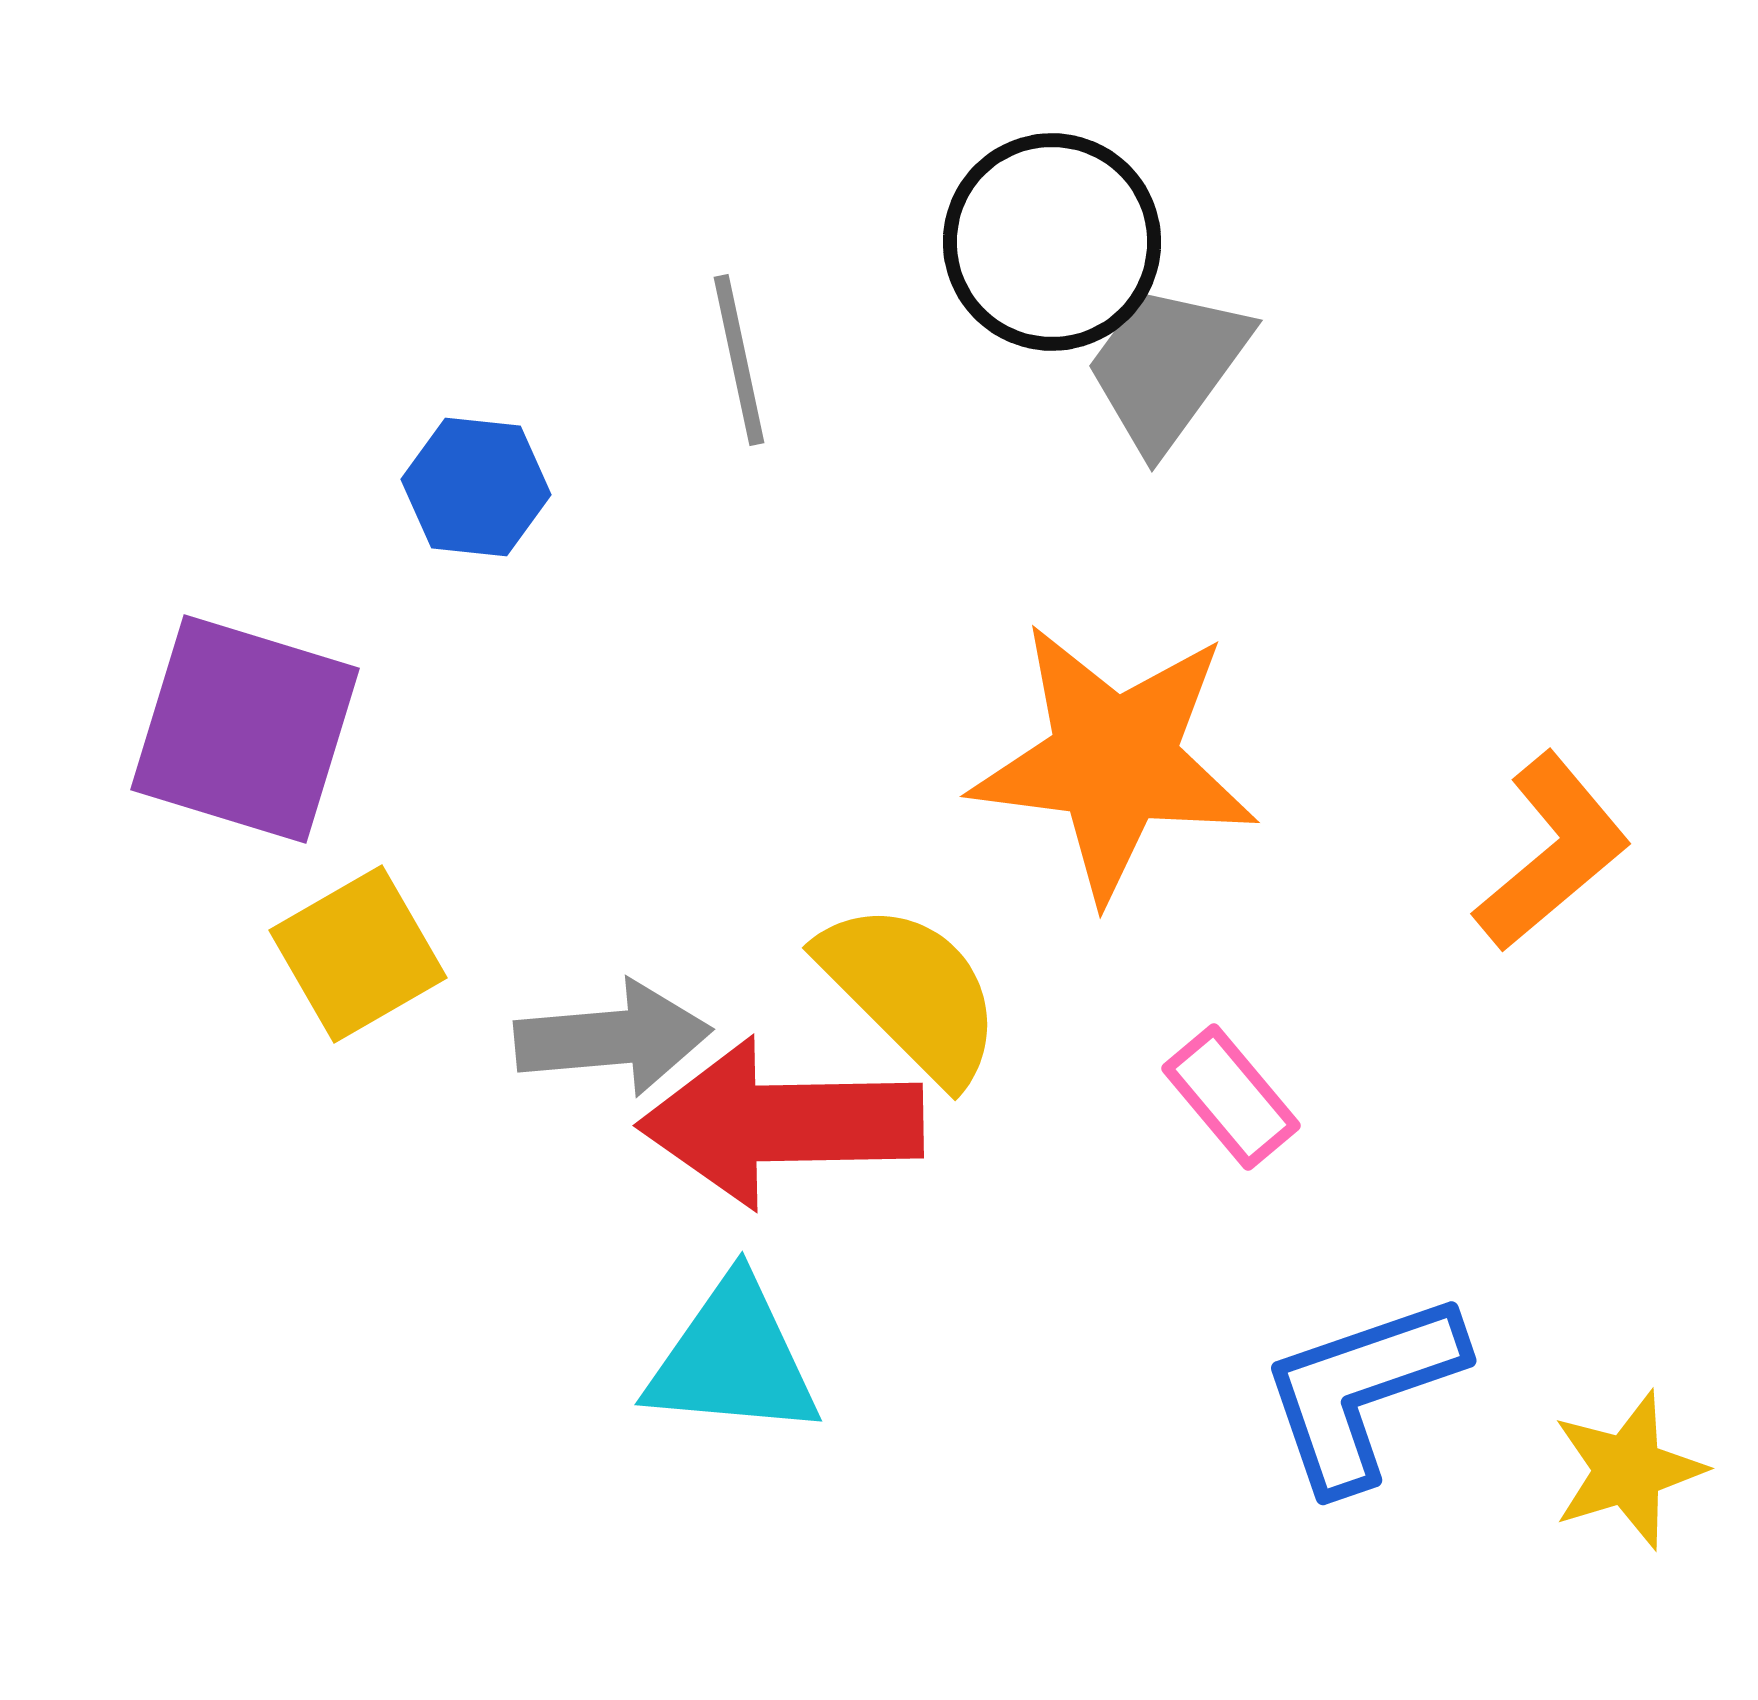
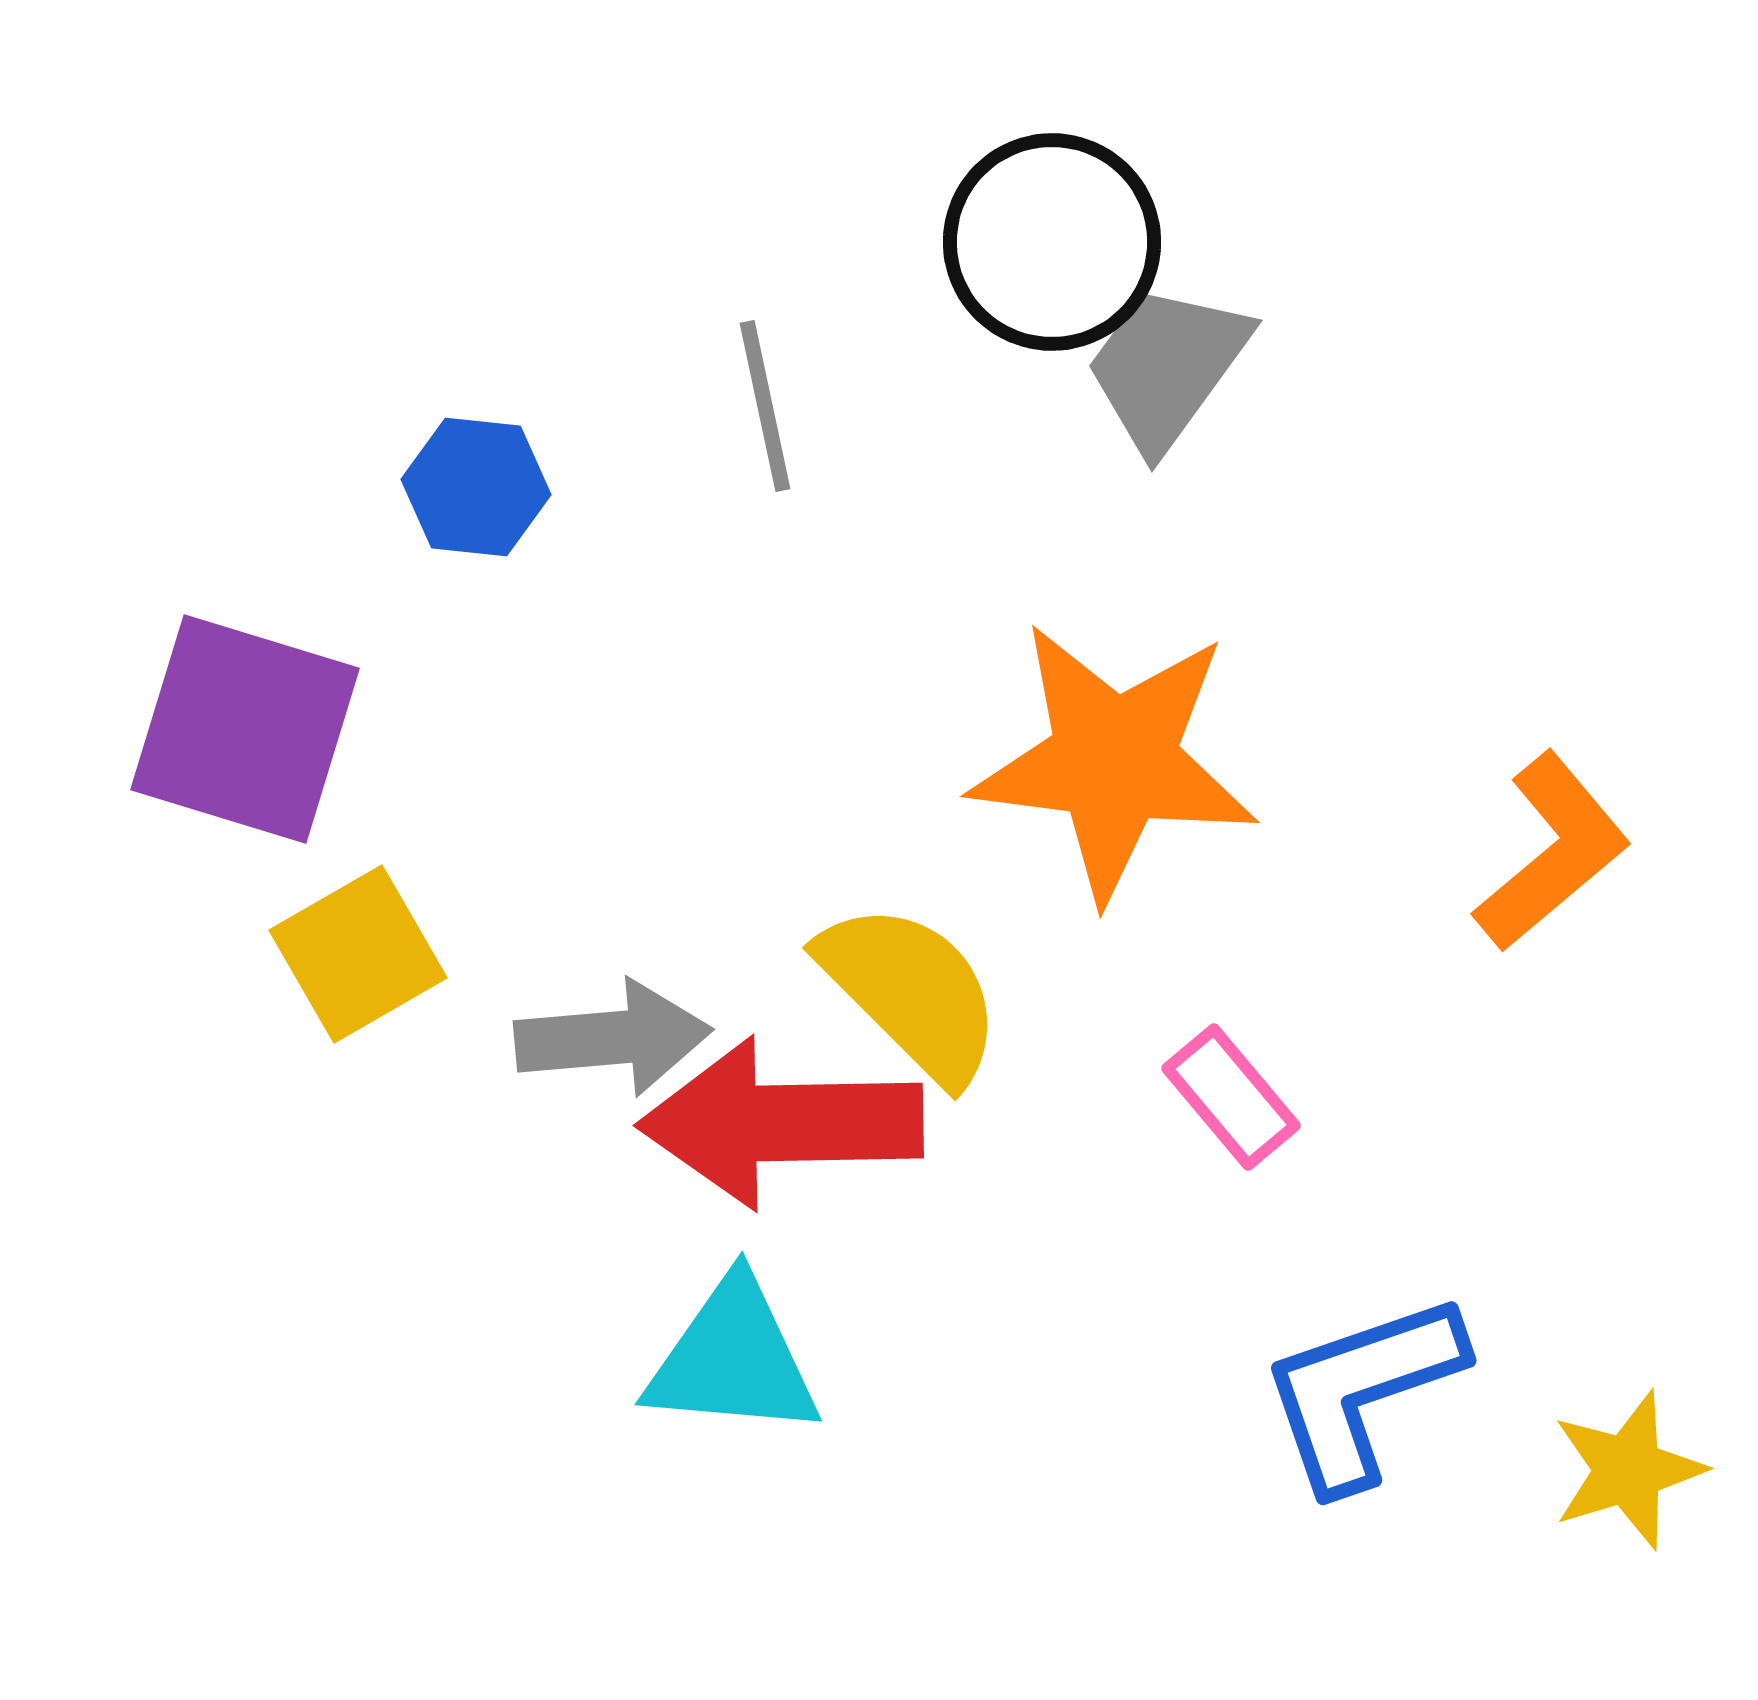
gray line: moved 26 px right, 46 px down
